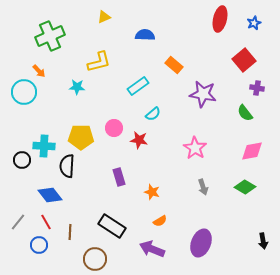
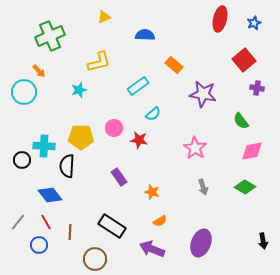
cyan star: moved 2 px right, 3 px down; rotated 21 degrees counterclockwise
green semicircle: moved 4 px left, 8 px down
purple rectangle: rotated 18 degrees counterclockwise
